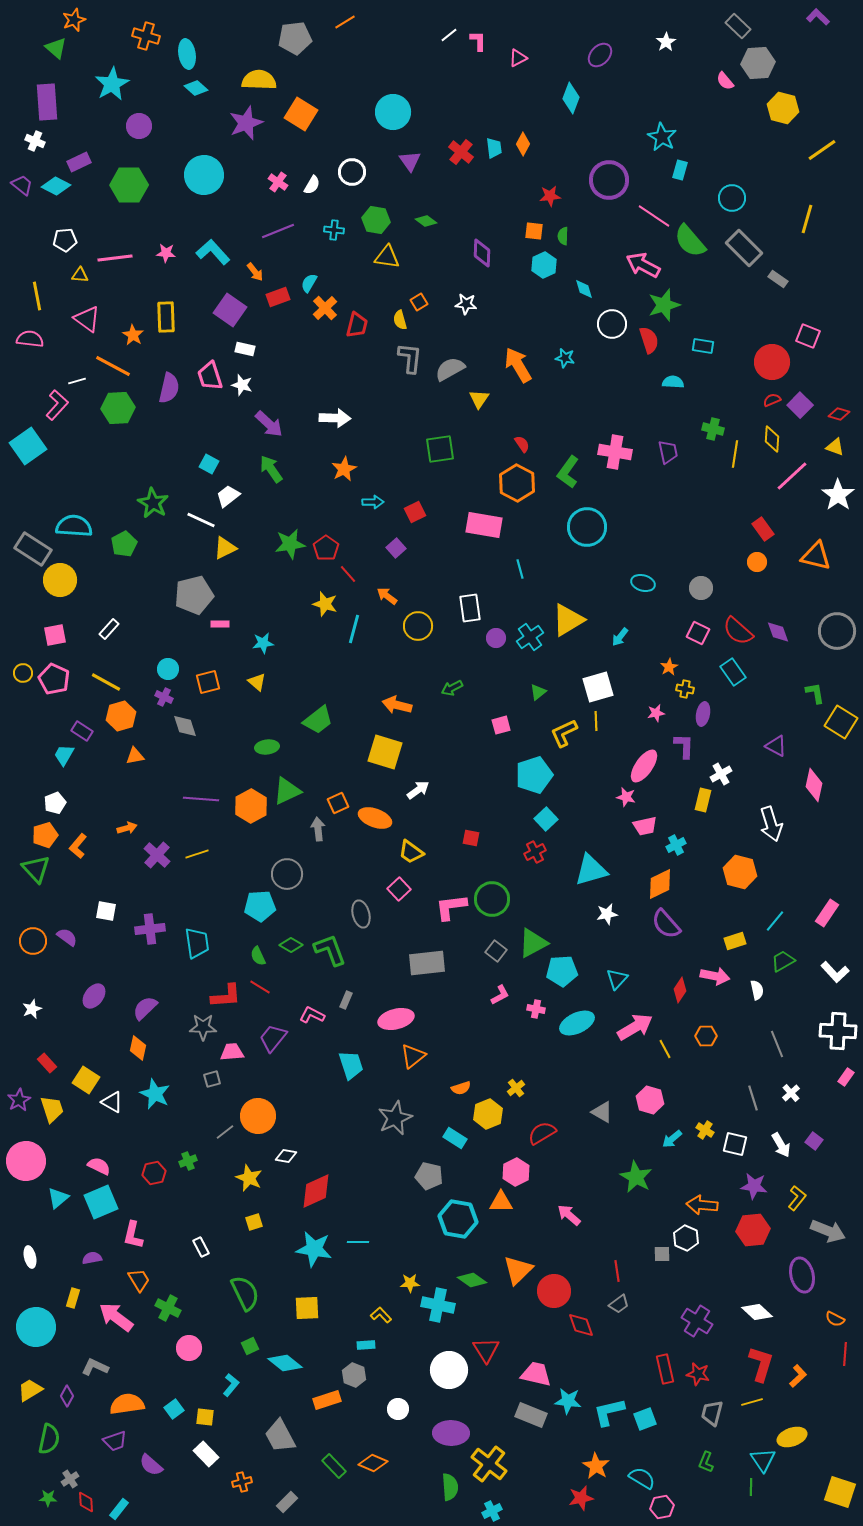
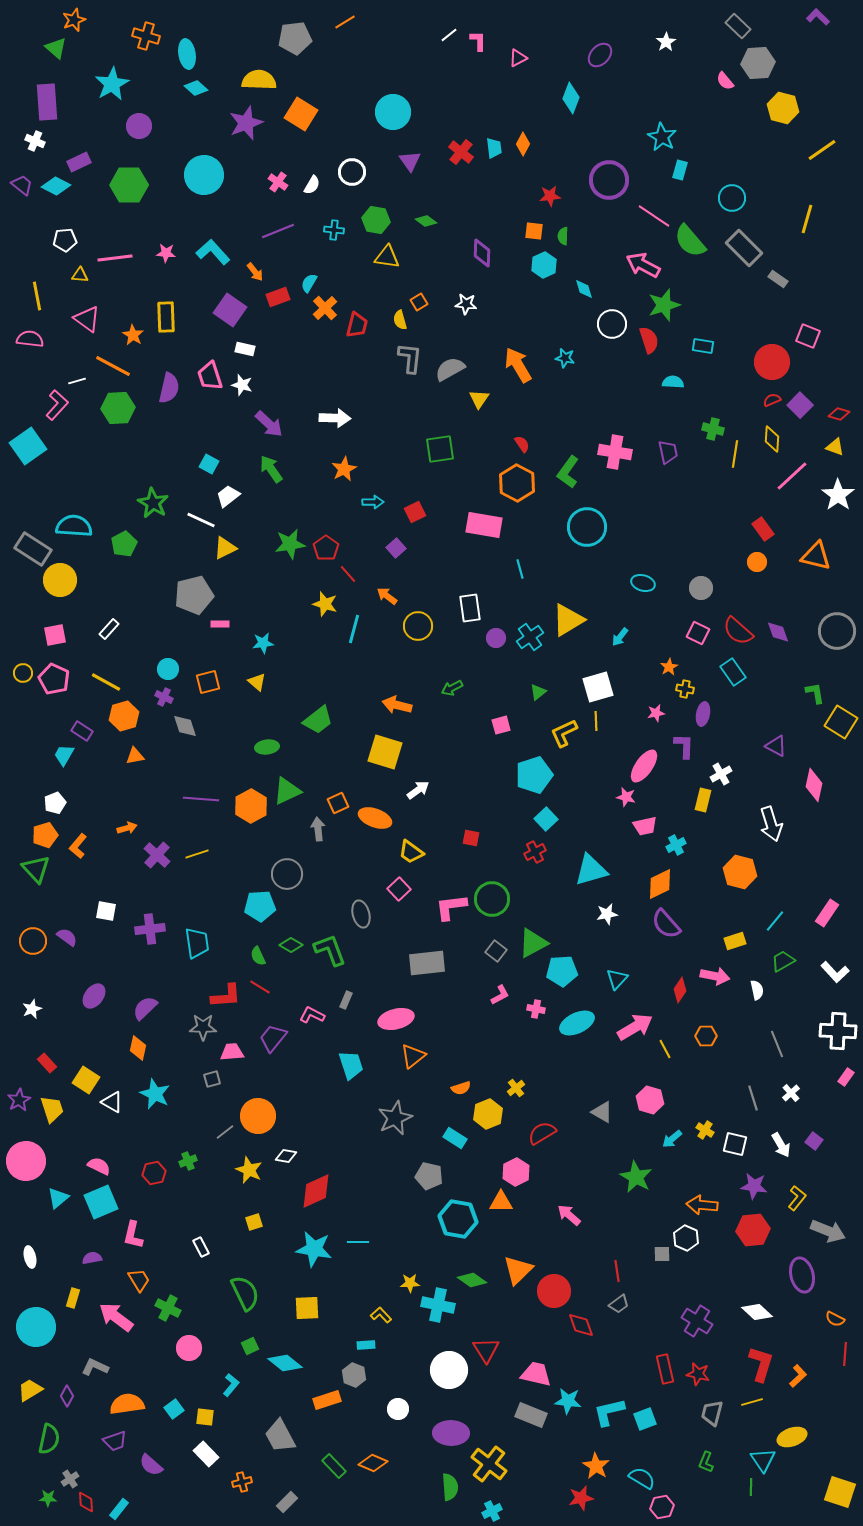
orange hexagon at (121, 716): moved 3 px right
yellow star at (249, 1178): moved 8 px up
